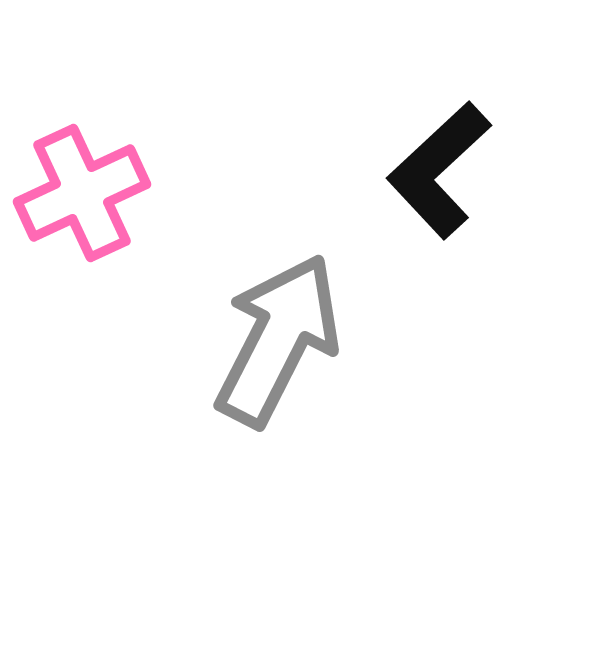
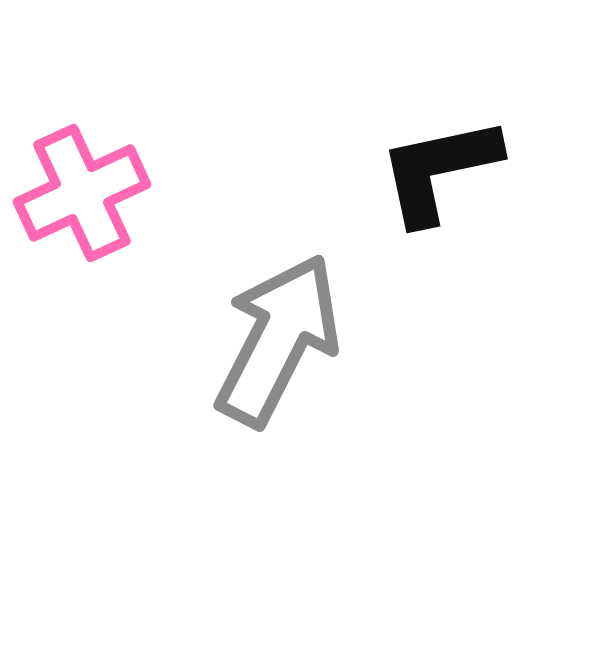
black L-shape: rotated 31 degrees clockwise
